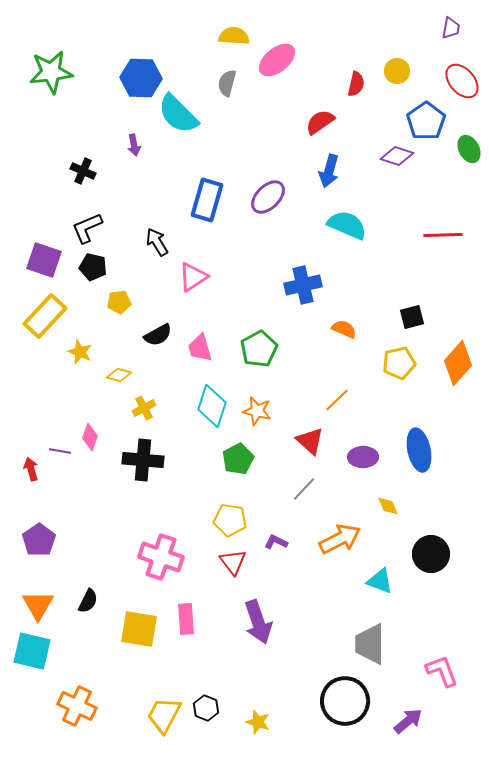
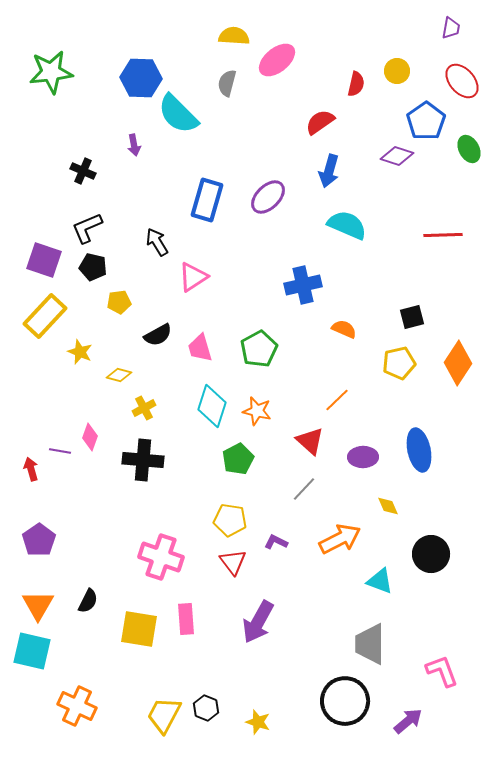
orange diamond at (458, 363): rotated 9 degrees counterclockwise
purple arrow at (258, 622): rotated 48 degrees clockwise
